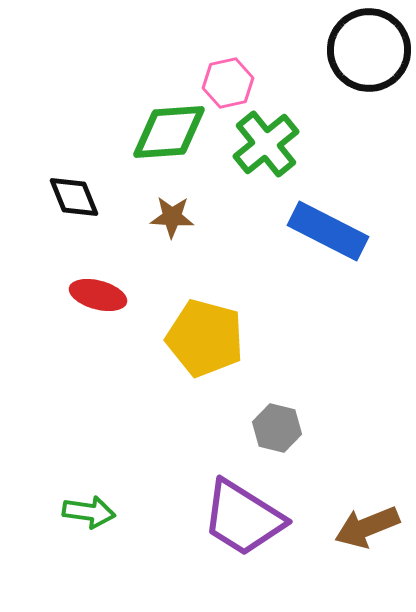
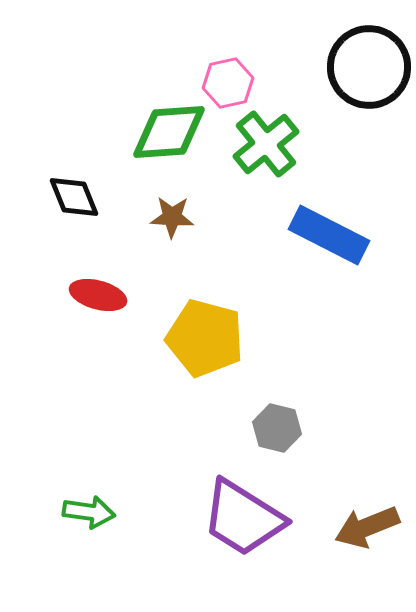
black circle: moved 17 px down
blue rectangle: moved 1 px right, 4 px down
